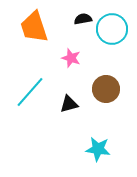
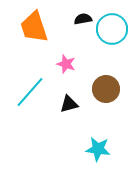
pink star: moved 5 px left, 6 px down
